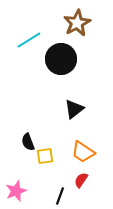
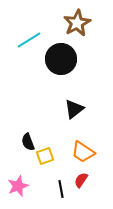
yellow square: rotated 12 degrees counterclockwise
pink star: moved 2 px right, 5 px up
black line: moved 1 px right, 7 px up; rotated 30 degrees counterclockwise
